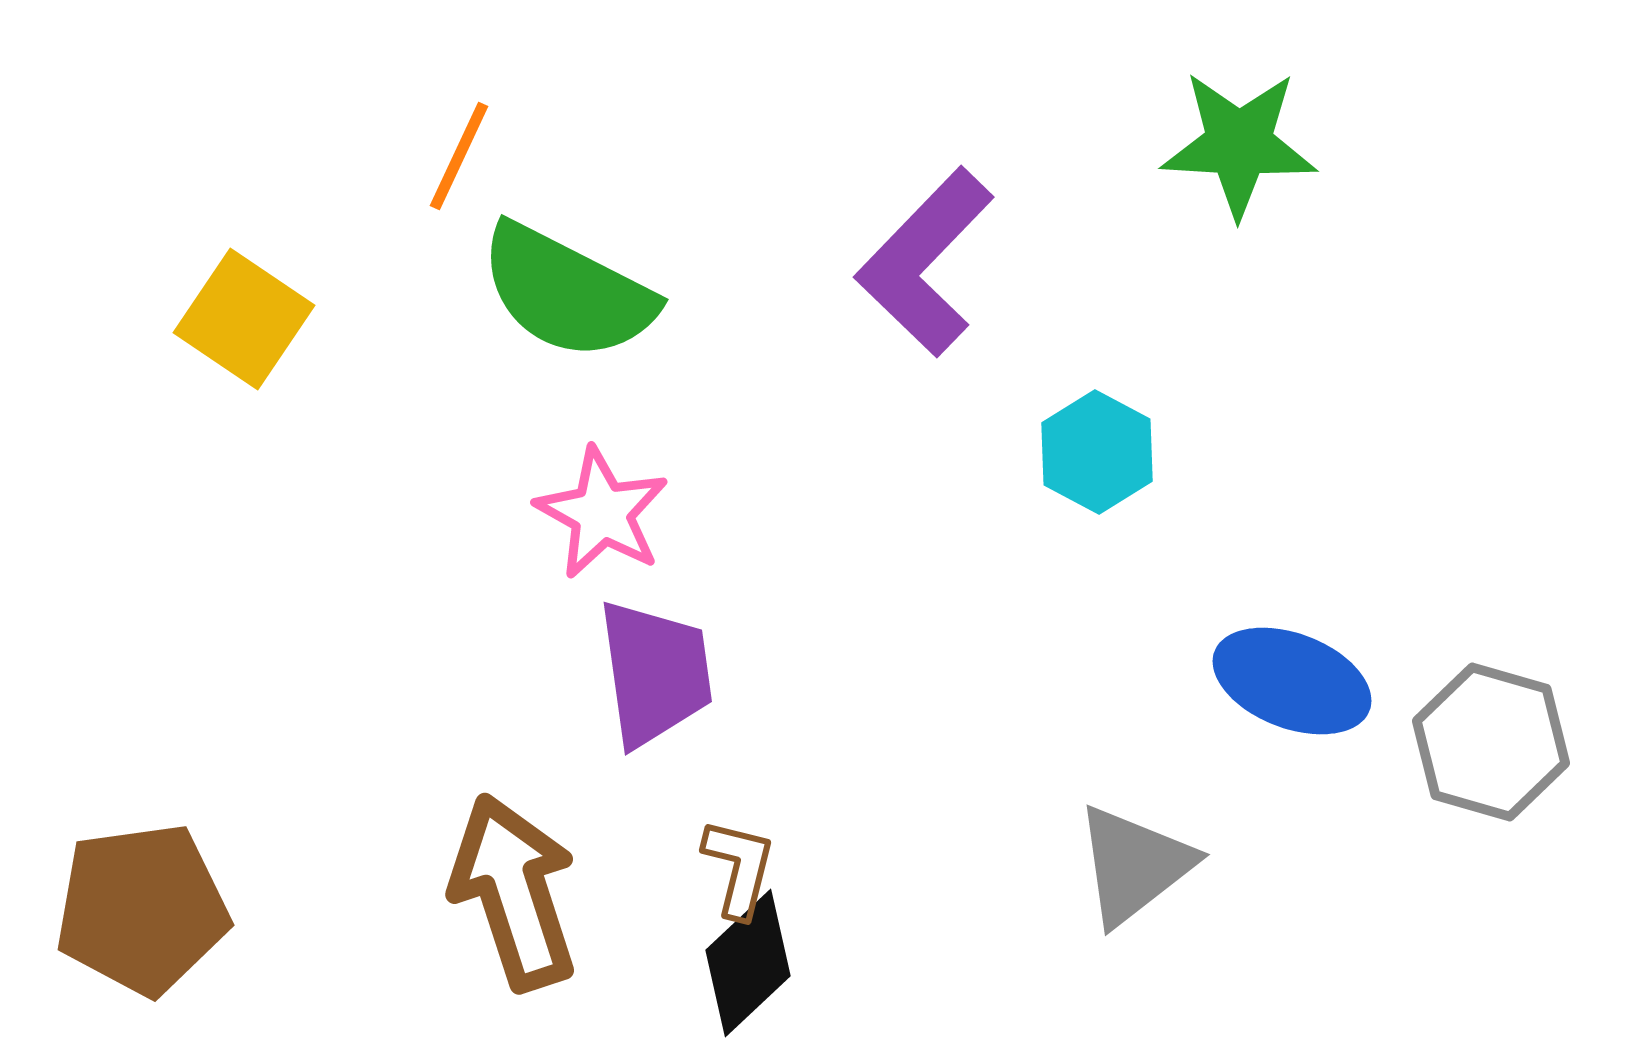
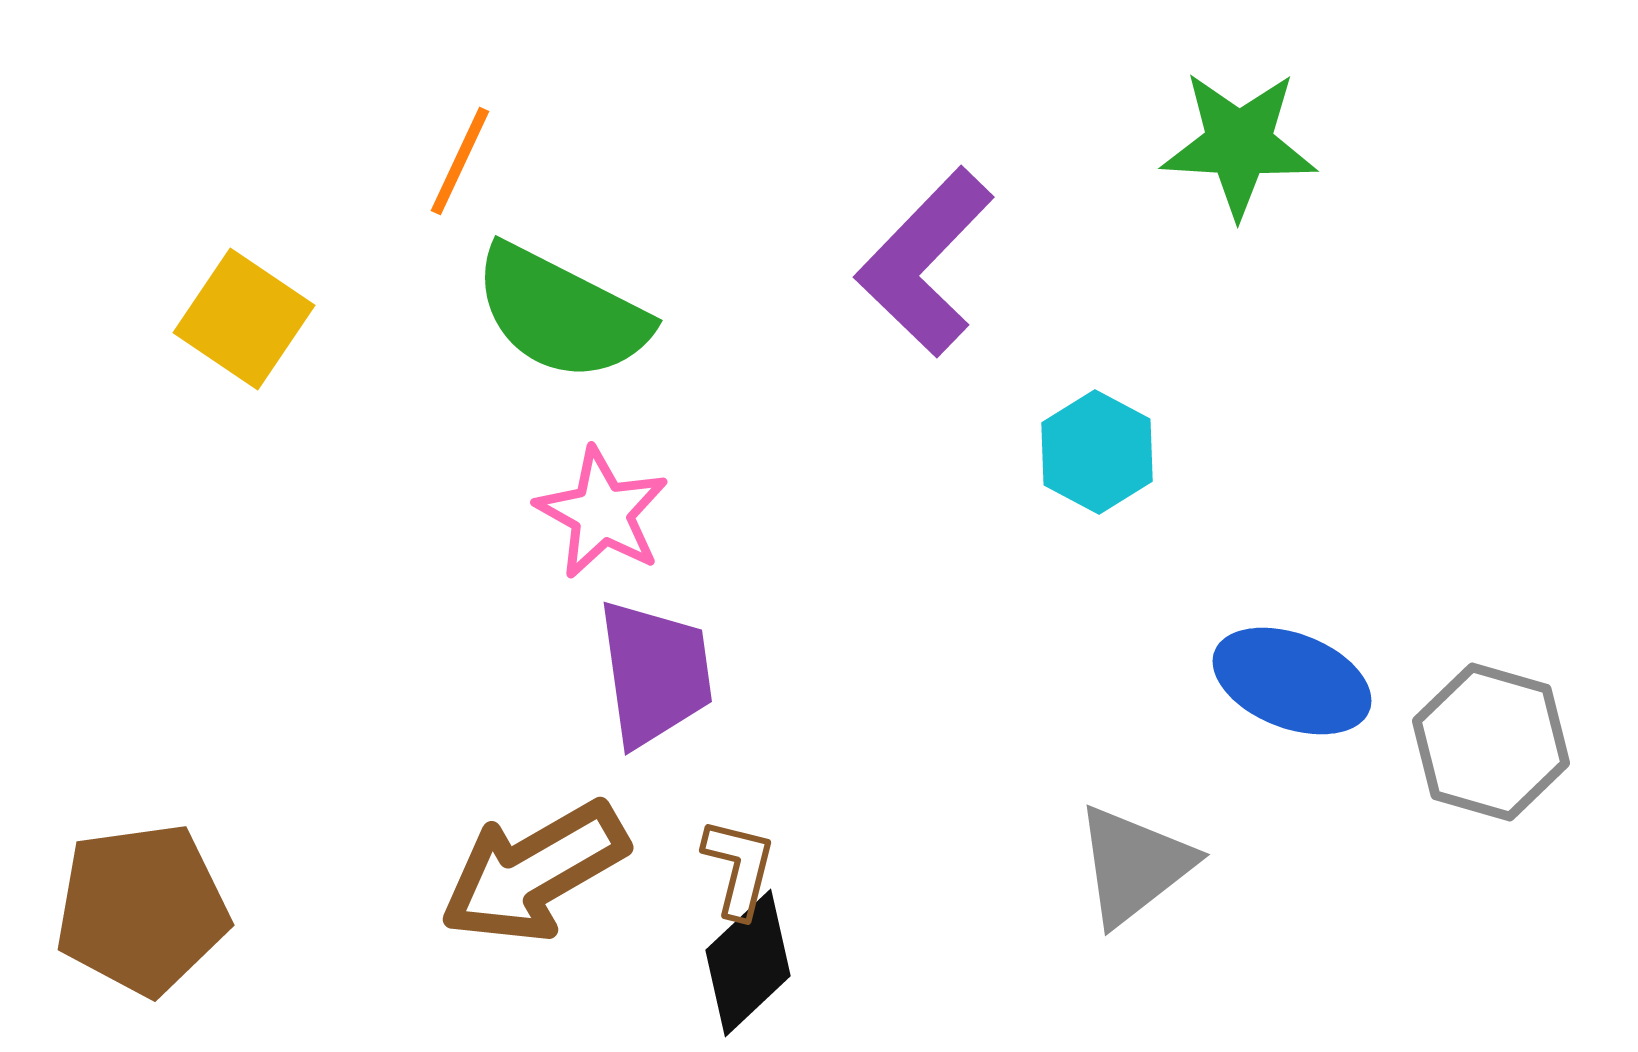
orange line: moved 1 px right, 5 px down
green semicircle: moved 6 px left, 21 px down
brown arrow: moved 20 px right, 20 px up; rotated 102 degrees counterclockwise
